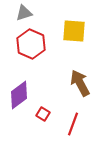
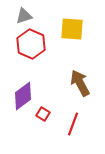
gray triangle: moved 3 px down
yellow square: moved 2 px left, 2 px up
purple diamond: moved 4 px right, 1 px down
